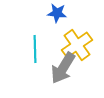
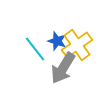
blue star: moved 28 px down; rotated 12 degrees clockwise
cyan line: rotated 36 degrees counterclockwise
